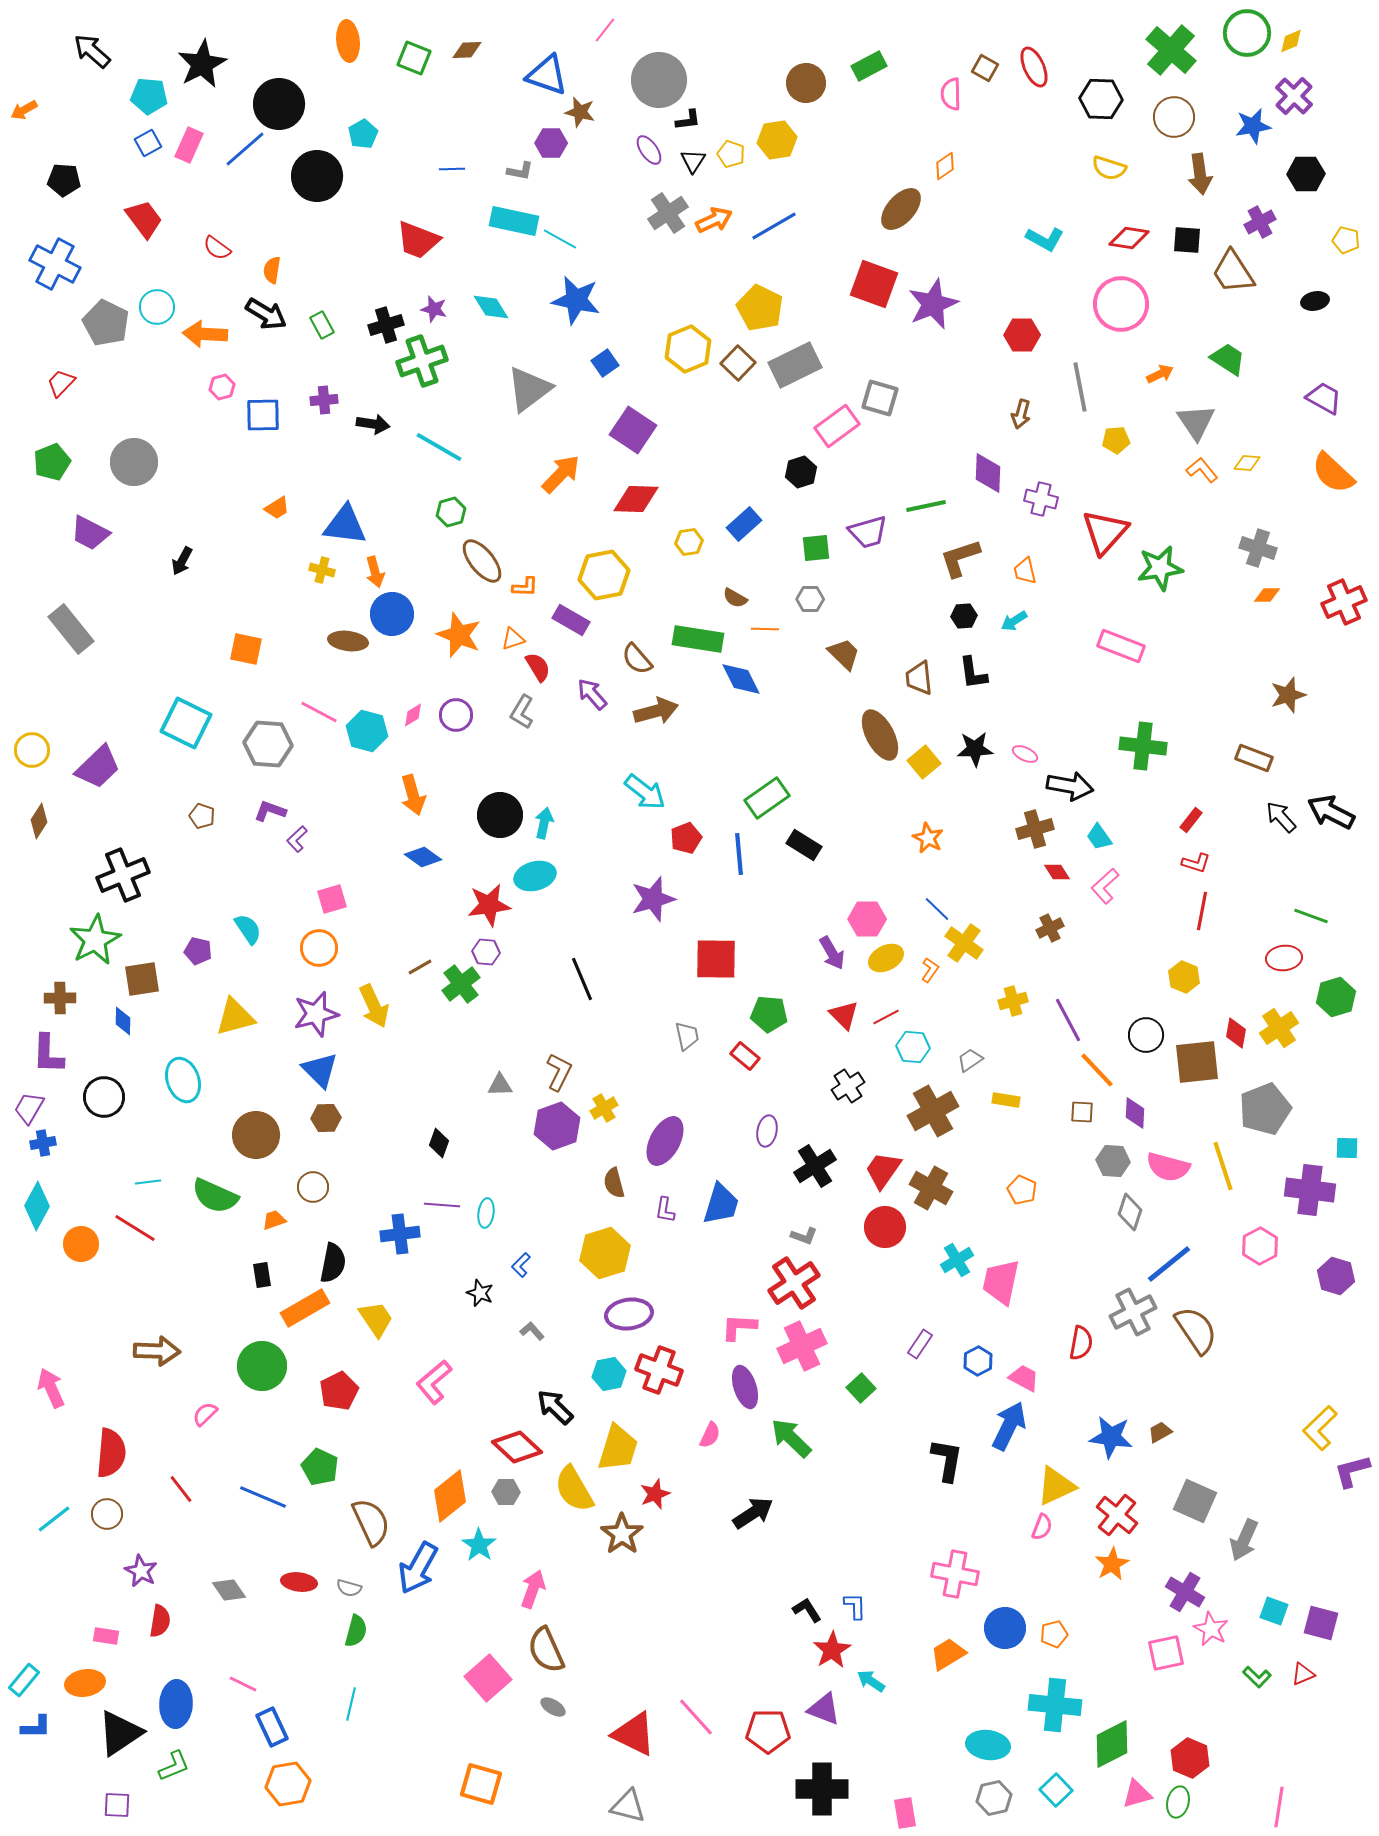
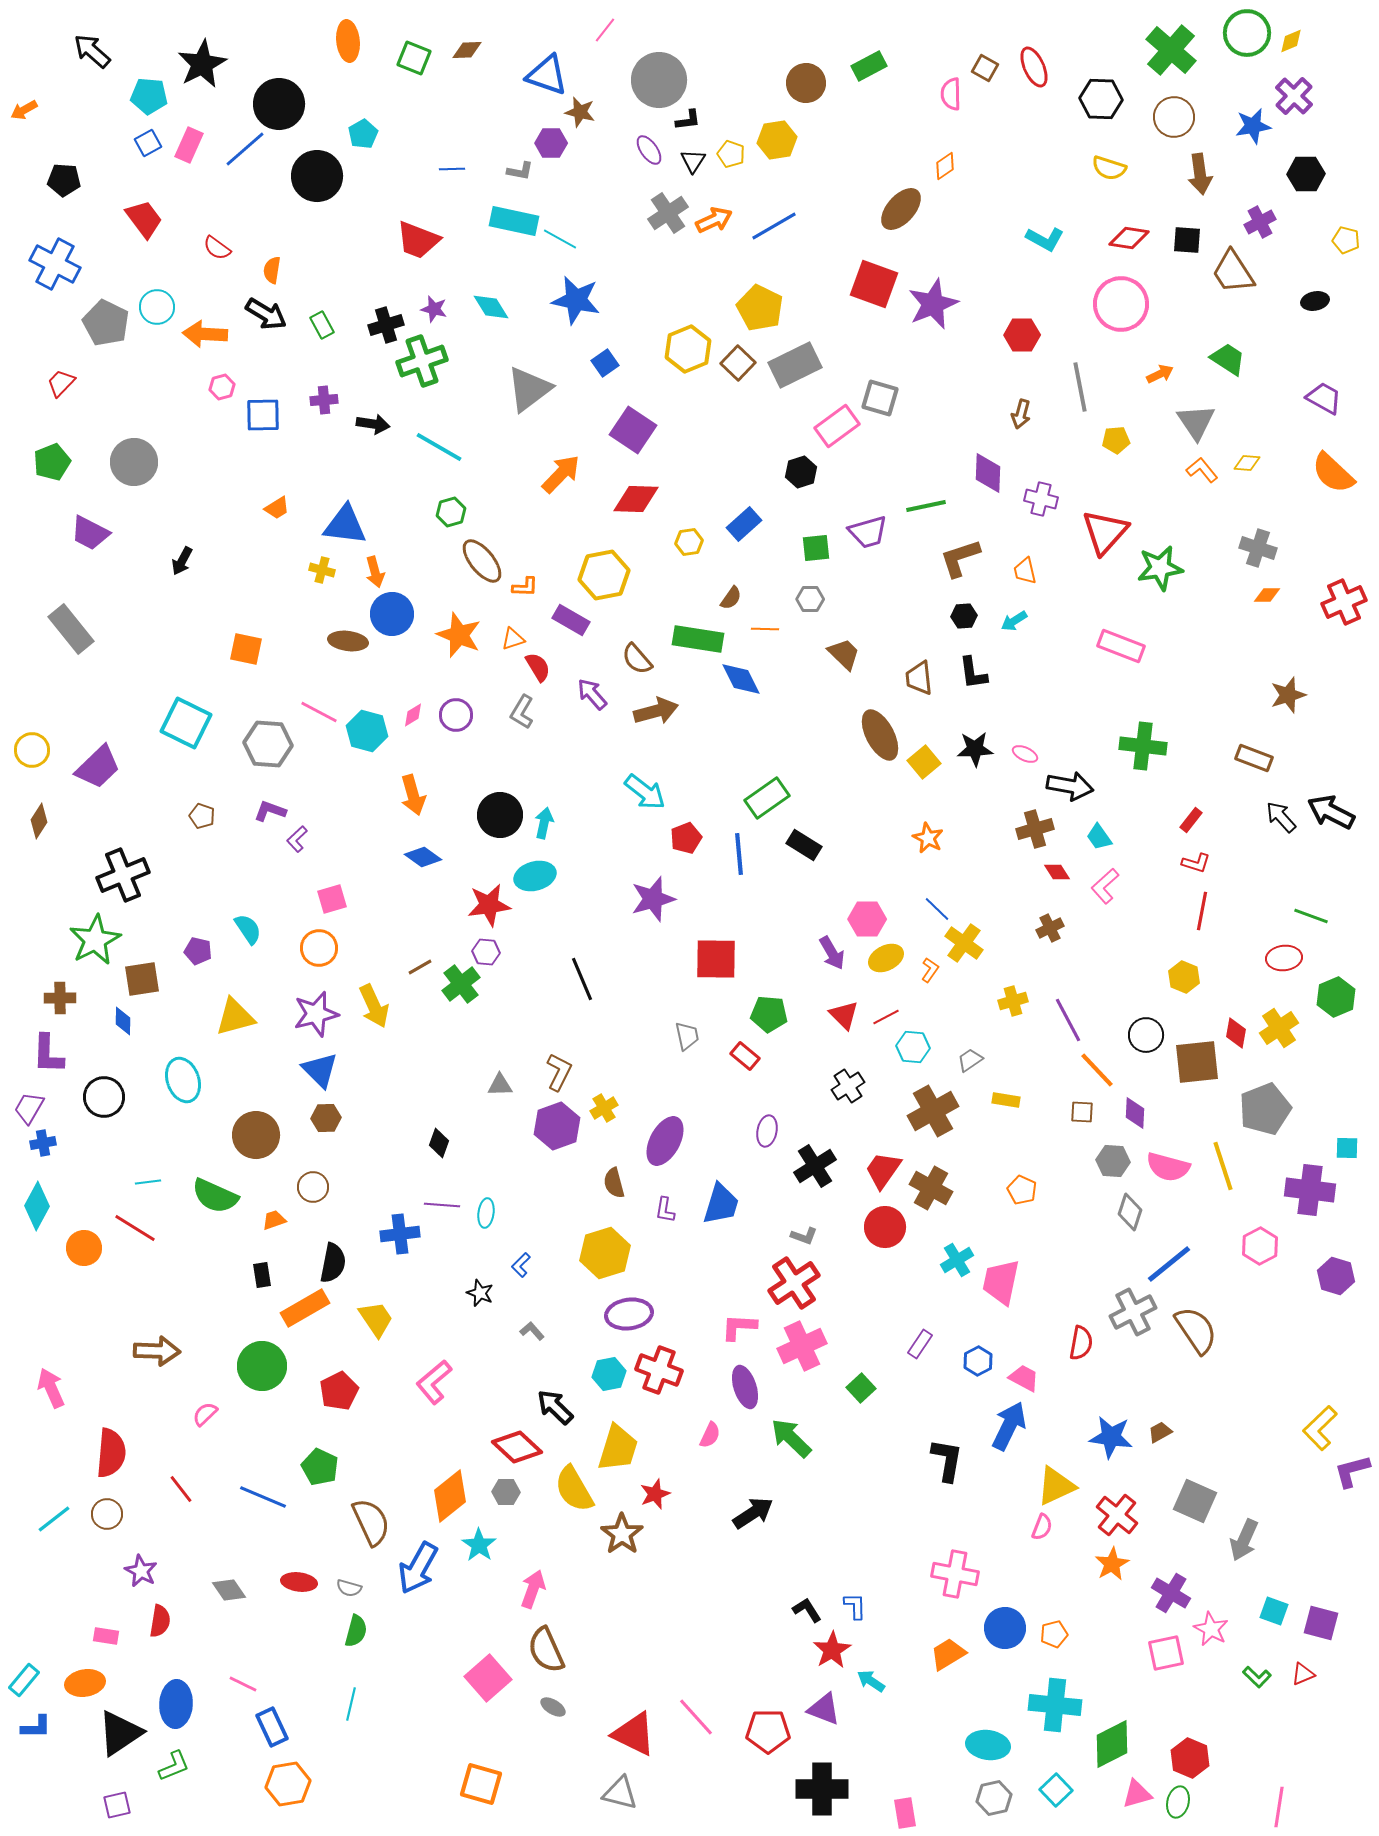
brown semicircle at (735, 598): moved 4 px left; rotated 85 degrees counterclockwise
green hexagon at (1336, 997): rotated 6 degrees counterclockwise
orange circle at (81, 1244): moved 3 px right, 4 px down
purple cross at (1185, 1592): moved 14 px left, 1 px down
purple square at (117, 1805): rotated 16 degrees counterclockwise
gray triangle at (628, 1806): moved 8 px left, 13 px up
